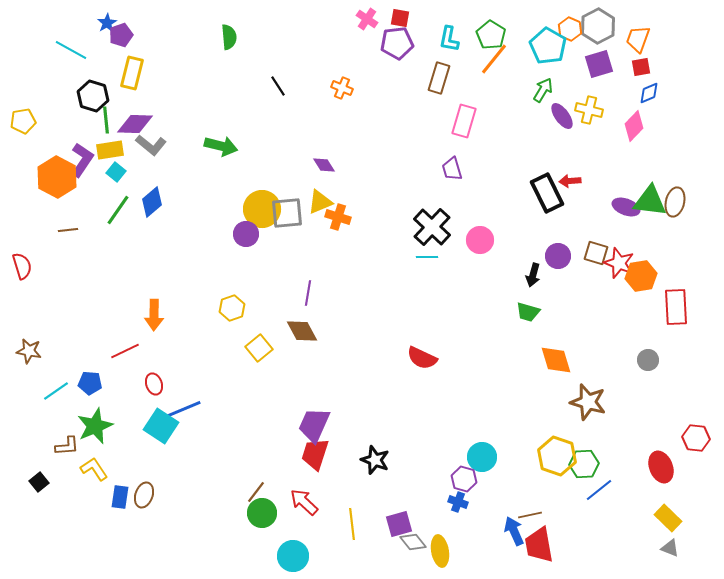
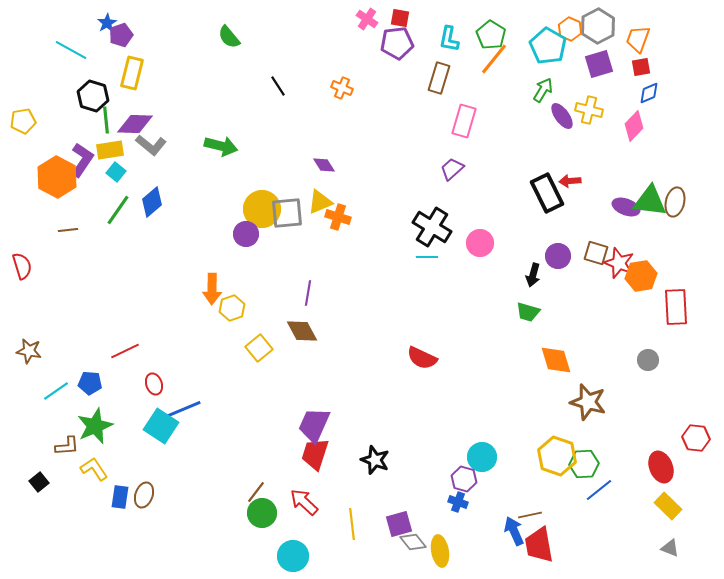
green semicircle at (229, 37): rotated 145 degrees clockwise
purple trapezoid at (452, 169): rotated 65 degrees clockwise
black cross at (432, 227): rotated 12 degrees counterclockwise
pink circle at (480, 240): moved 3 px down
orange arrow at (154, 315): moved 58 px right, 26 px up
yellow rectangle at (668, 518): moved 12 px up
